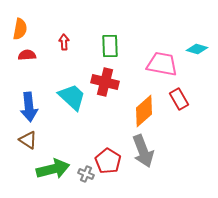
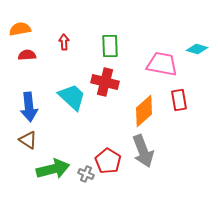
orange semicircle: rotated 110 degrees counterclockwise
red rectangle: moved 1 px down; rotated 20 degrees clockwise
